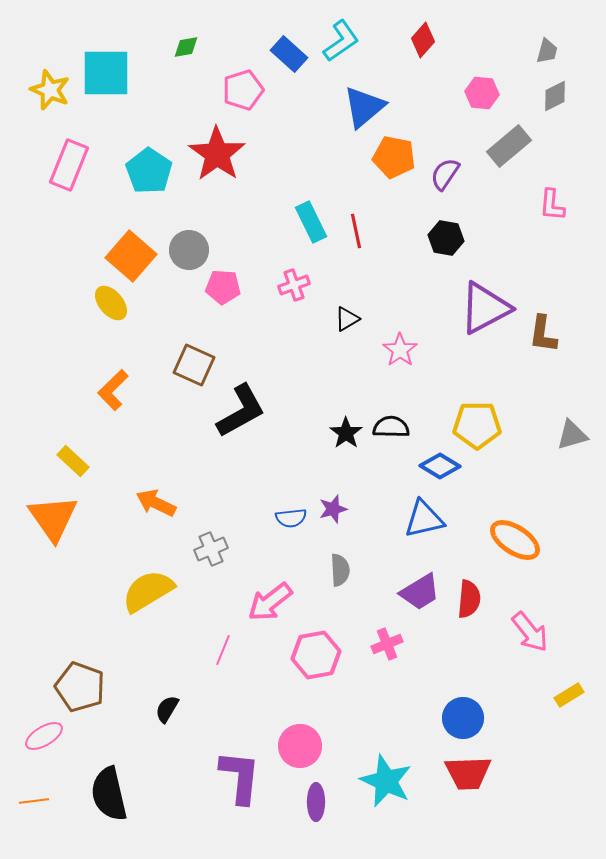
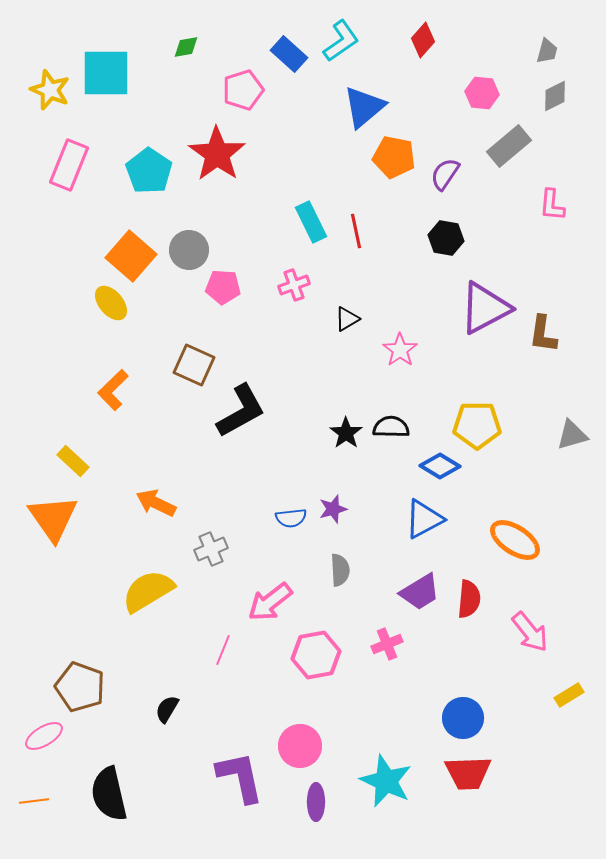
blue triangle at (424, 519): rotated 15 degrees counterclockwise
purple L-shape at (240, 777): rotated 18 degrees counterclockwise
